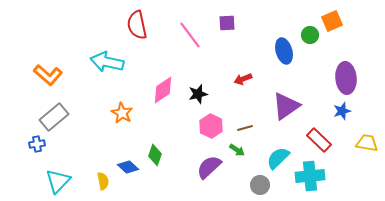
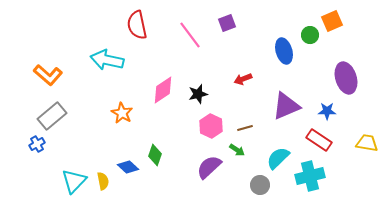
purple square: rotated 18 degrees counterclockwise
cyan arrow: moved 2 px up
purple ellipse: rotated 12 degrees counterclockwise
purple triangle: rotated 12 degrees clockwise
blue star: moved 15 px left; rotated 18 degrees clockwise
gray rectangle: moved 2 px left, 1 px up
red rectangle: rotated 10 degrees counterclockwise
blue cross: rotated 21 degrees counterclockwise
cyan cross: rotated 8 degrees counterclockwise
cyan triangle: moved 16 px right
